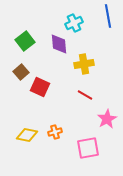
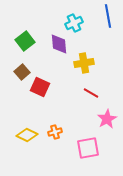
yellow cross: moved 1 px up
brown square: moved 1 px right
red line: moved 6 px right, 2 px up
yellow diamond: rotated 15 degrees clockwise
